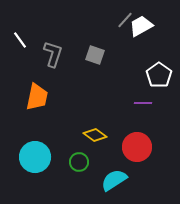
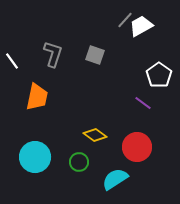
white line: moved 8 px left, 21 px down
purple line: rotated 36 degrees clockwise
cyan semicircle: moved 1 px right, 1 px up
